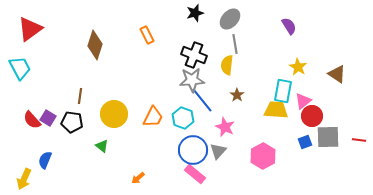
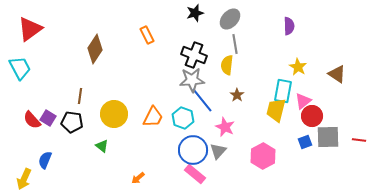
purple semicircle: rotated 30 degrees clockwise
brown diamond: moved 4 px down; rotated 16 degrees clockwise
yellow trapezoid: rotated 80 degrees counterclockwise
